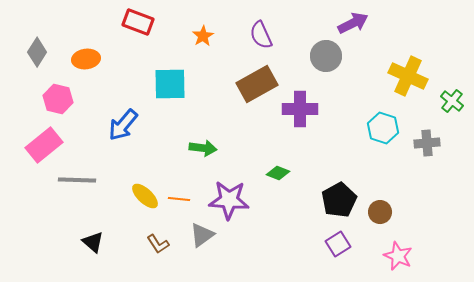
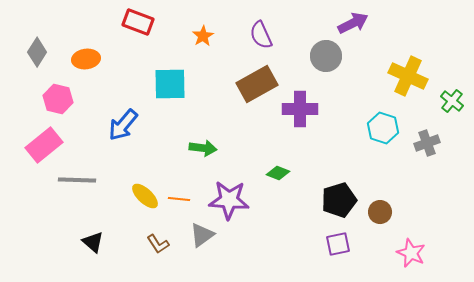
gray cross: rotated 15 degrees counterclockwise
black pentagon: rotated 12 degrees clockwise
purple square: rotated 20 degrees clockwise
pink star: moved 13 px right, 3 px up
